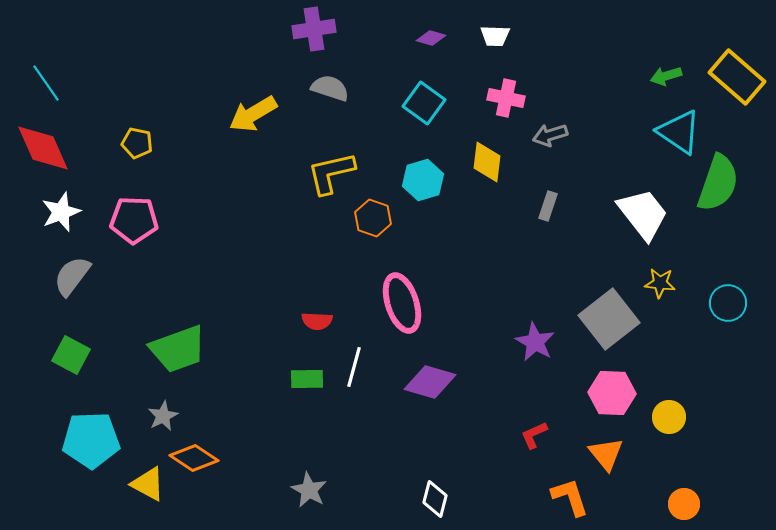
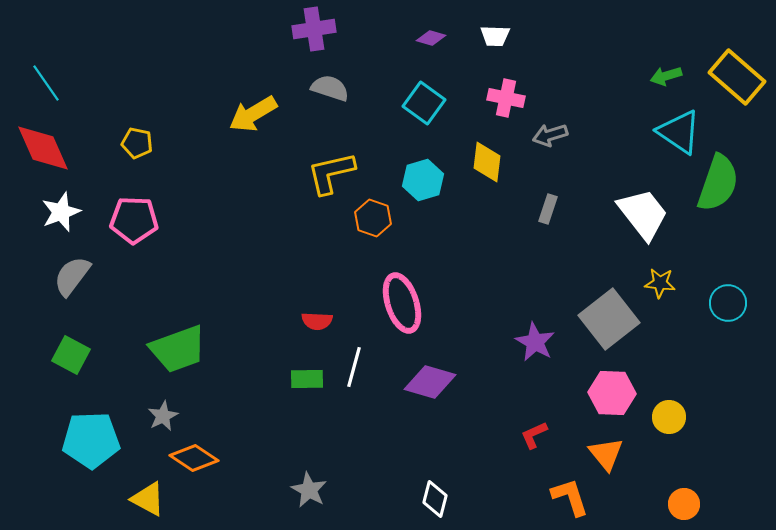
gray rectangle at (548, 206): moved 3 px down
yellow triangle at (148, 484): moved 15 px down
